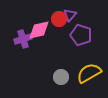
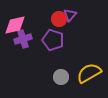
pink diamond: moved 24 px left, 5 px up
purple pentagon: moved 28 px left, 5 px down
